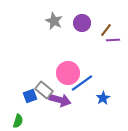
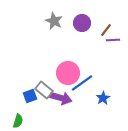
purple arrow: moved 1 px right, 2 px up
